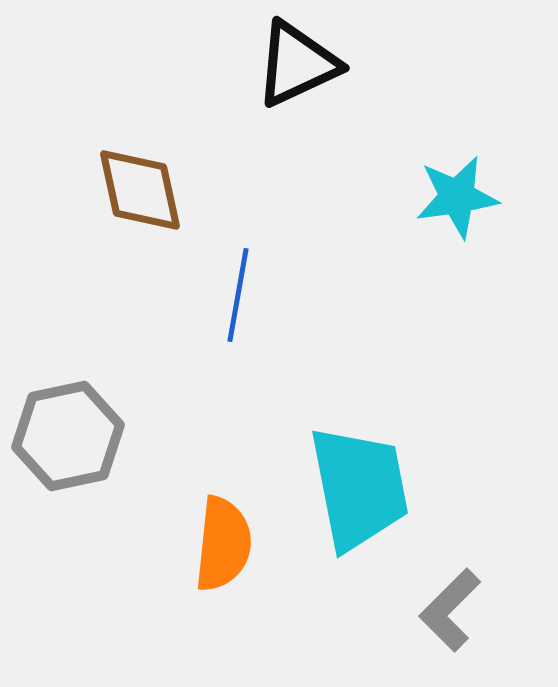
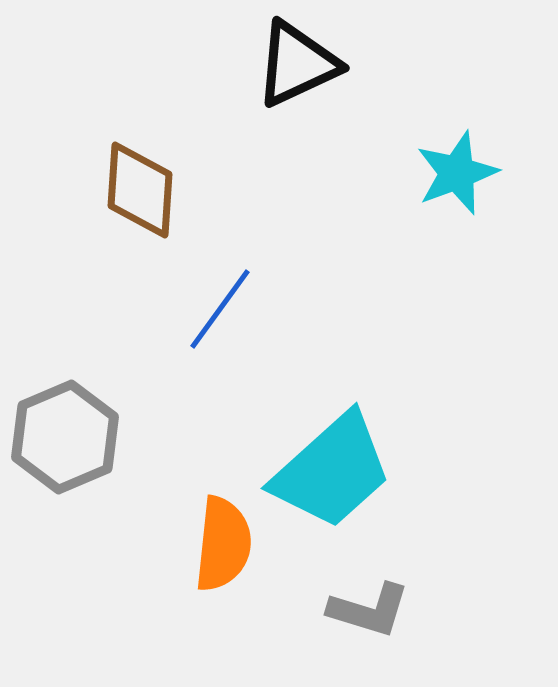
brown diamond: rotated 16 degrees clockwise
cyan star: moved 24 px up; rotated 12 degrees counterclockwise
blue line: moved 18 px left, 14 px down; rotated 26 degrees clockwise
gray hexagon: moved 3 px left, 1 px down; rotated 11 degrees counterclockwise
cyan trapezoid: moved 27 px left, 17 px up; rotated 59 degrees clockwise
gray L-shape: moved 81 px left; rotated 118 degrees counterclockwise
